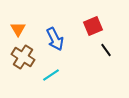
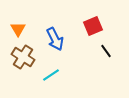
black line: moved 1 px down
